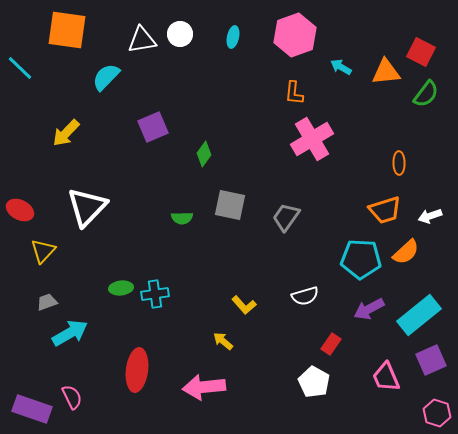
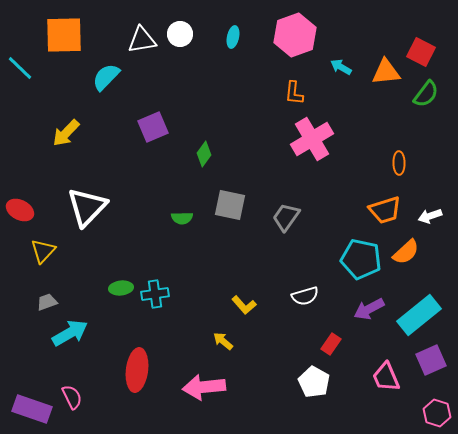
orange square at (67, 30): moved 3 px left, 5 px down; rotated 9 degrees counterclockwise
cyan pentagon at (361, 259): rotated 9 degrees clockwise
